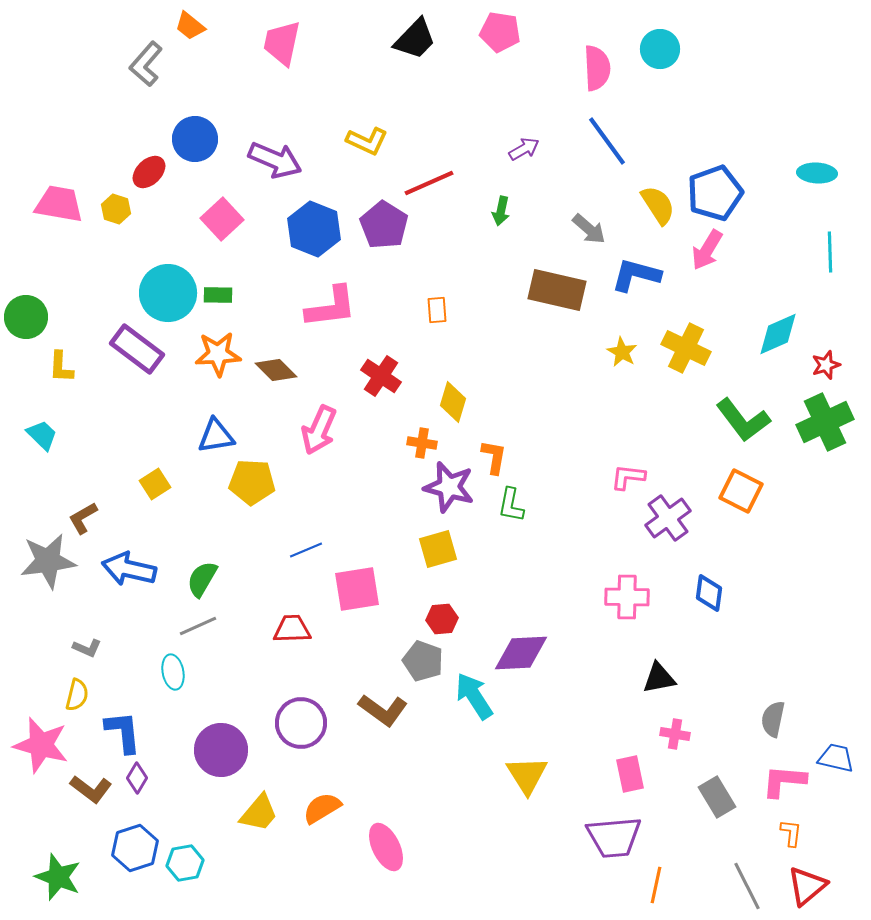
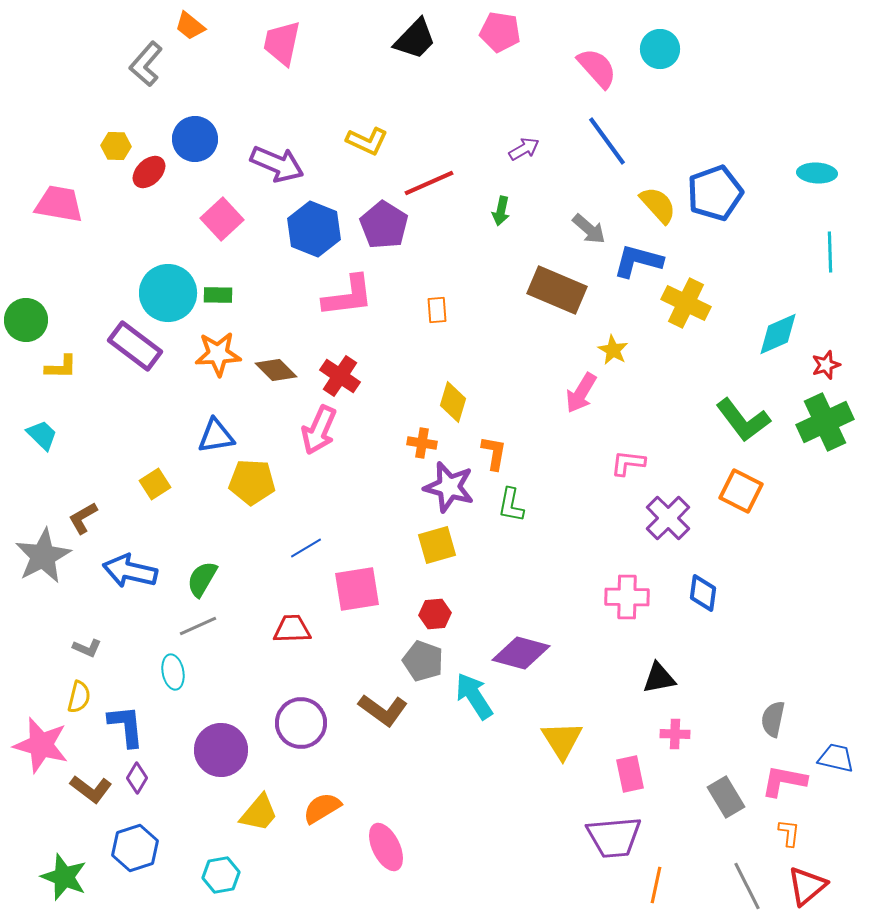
pink semicircle at (597, 68): rotated 39 degrees counterclockwise
purple arrow at (275, 160): moved 2 px right, 4 px down
yellow semicircle at (658, 205): rotated 9 degrees counterclockwise
yellow hexagon at (116, 209): moved 63 px up; rotated 16 degrees counterclockwise
pink arrow at (707, 250): moved 126 px left, 143 px down
blue L-shape at (636, 275): moved 2 px right, 14 px up
brown rectangle at (557, 290): rotated 10 degrees clockwise
pink L-shape at (331, 307): moved 17 px right, 11 px up
green circle at (26, 317): moved 3 px down
yellow cross at (686, 348): moved 45 px up
purple rectangle at (137, 349): moved 2 px left, 3 px up
yellow star at (622, 352): moved 9 px left, 2 px up
yellow L-shape at (61, 367): rotated 92 degrees counterclockwise
red cross at (381, 376): moved 41 px left
orange L-shape at (494, 457): moved 4 px up
pink L-shape at (628, 477): moved 14 px up
purple cross at (668, 518): rotated 9 degrees counterclockwise
yellow square at (438, 549): moved 1 px left, 4 px up
blue line at (306, 550): moved 2 px up; rotated 8 degrees counterclockwise
gray star at (48, 561): moved 5 px left, 5 px up; rotated 20 degrees counterclockwise
blue arrow at (129, 569): moved 1 px right, 2 px down
blue diamond at (709, 593): moved 6 px left
red hexagon at (442, 619): moved 7 px left, 5 px up
purple diamond at (521, 653): rotated 18 degrees clockwise
yellow semicircle at (77, 695): moved 2 px right, 2 px down
blue L-shape at (123, 732): moved 3 px right, 6 px up
pink cross at (675, 734): rotated 8 degrees counterclockwise
yellow triangle at (527, 775): moved 35 px right, 35 px up
pink L-shape at (784, 781): rotated 6 degrees clockwise
gray rectangle at (717, 797): moved 9 px right
orange L-shape at (791, 833): moved 2 px left
cyan hexagon at (185, 863): moved 36 px right, 12 px down
green star at (58, 877): moved 6 px right
